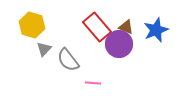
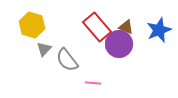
blue star: moved 3 px right
gray semicircle: moved 1 px left
